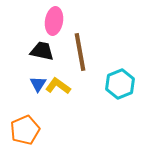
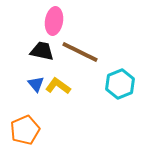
brown line: rotated 54 degrees counterclockwise
blue triangle: moved 2 px left; rotated 12 degrees counterclockwise
